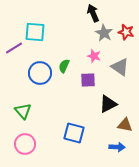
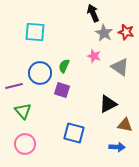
purple line: moved 38 px down; rotated 18 degrees clockwise
purple square: moved 26 px left, 10 px down; rotated 21 degrees clockwise
